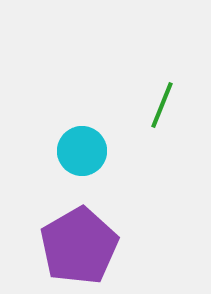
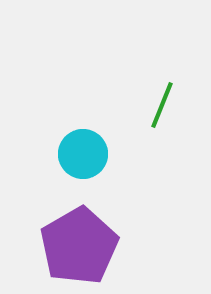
cyan circle: moved 1 px right, 3 px down
